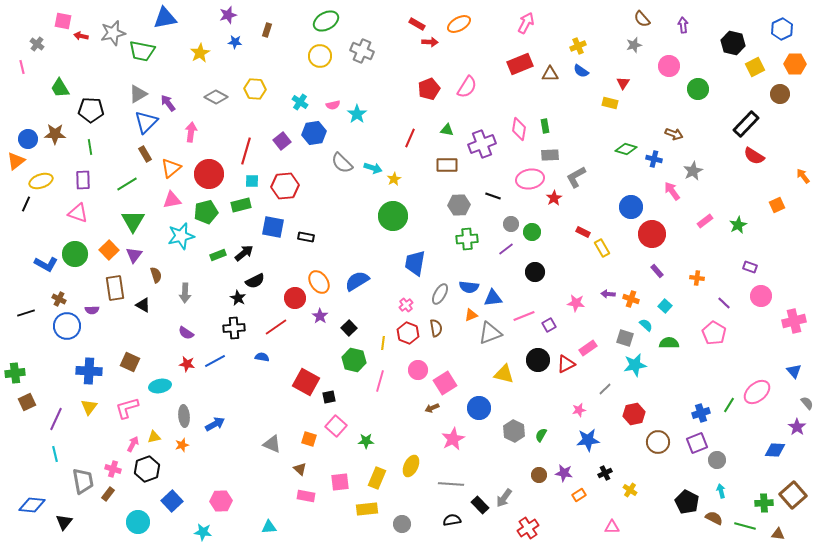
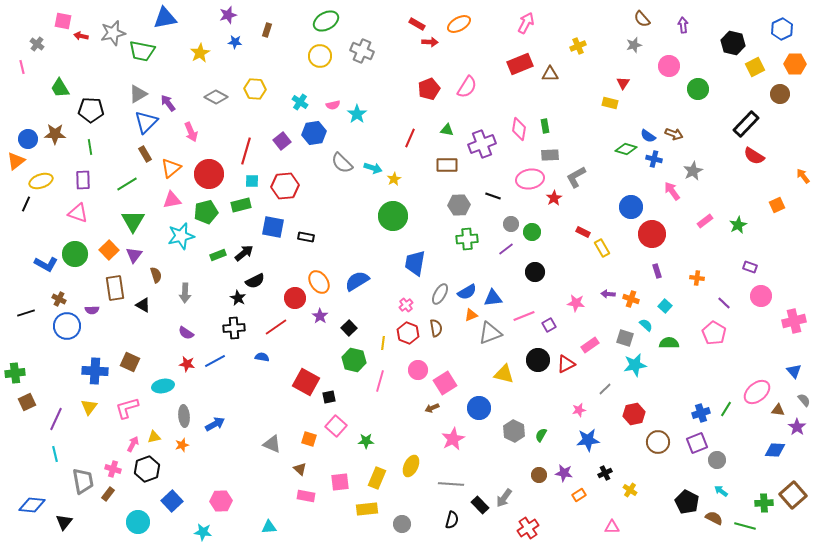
blue semicircle at (581, 71): moved 67 px right, 65 px down
pink arrow at (191, 132): rotated 150 degrees clockwise
purple rectangle at (657, 271): rotated 24 degrees clockwise
blue semicircle at (469, 287): moved 2 px left, 5 px down; rotated 36 degrees counterclockwise
pink rectangle at (588, 348): moved 2 px right, 3 px up
blue cross at (89, 371): moved 6 px right
cyan ellipse at (160, 386): moved 3 px right
gray semicircle at (807, 403): moved 3 px left, 3 px up
green line at (729, 405): moved 3 px left, 4 px down
cyan arrow at (721, 491): rotated 40 degrees counterclockwise
black semicircle at (452, 520): rotated 114 degrees clockwise
brown triangle at (778, 534): moved 124 px up
